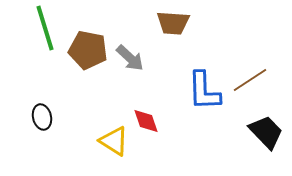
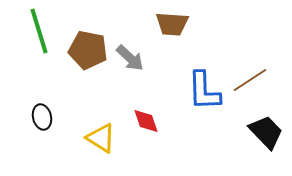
brown trapezoid: moved 1 px left, 1 px down
green line: moved 6 px left, 3 px down
yellow triangle: moved 13 px left, 3 px up
